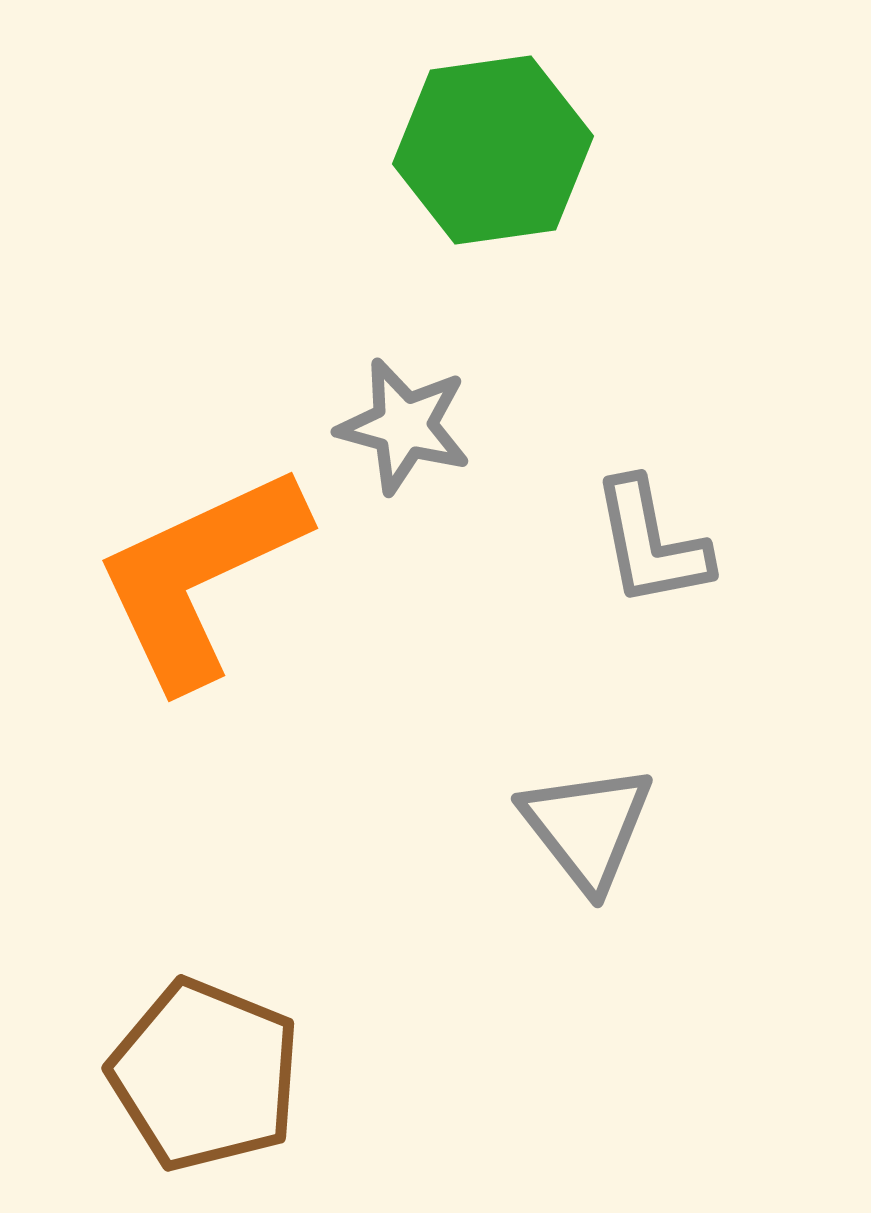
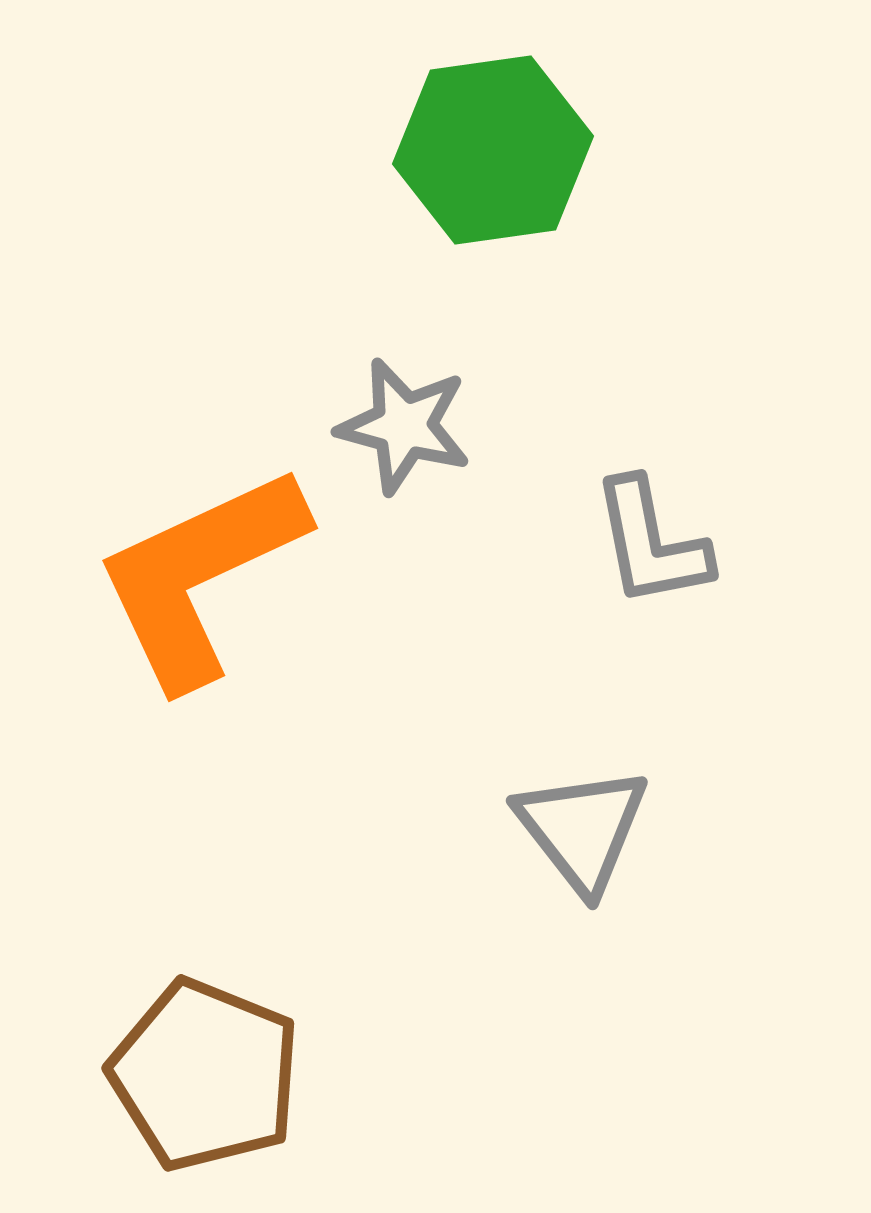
gray triangle: moved 5 px left, 2 px down
